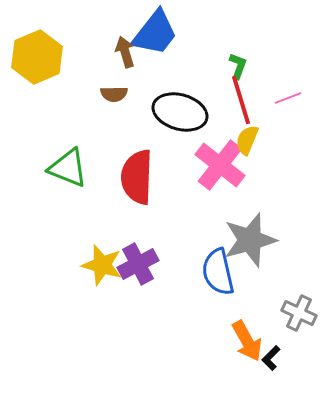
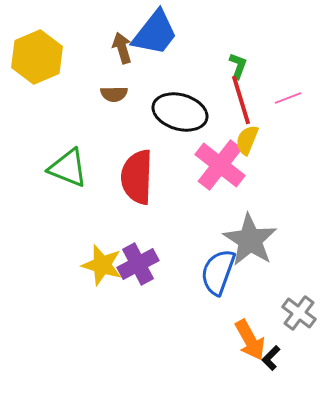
brown arrow: moved 3 px left, 4 px up
gray star: rotated 24 degrees counterclockwise
blue semicircle: rotated 33 degrees clockwise
gray cross: rotated 12 degrees clockwise
orange arrow: moved 3 px right, 1 px up
